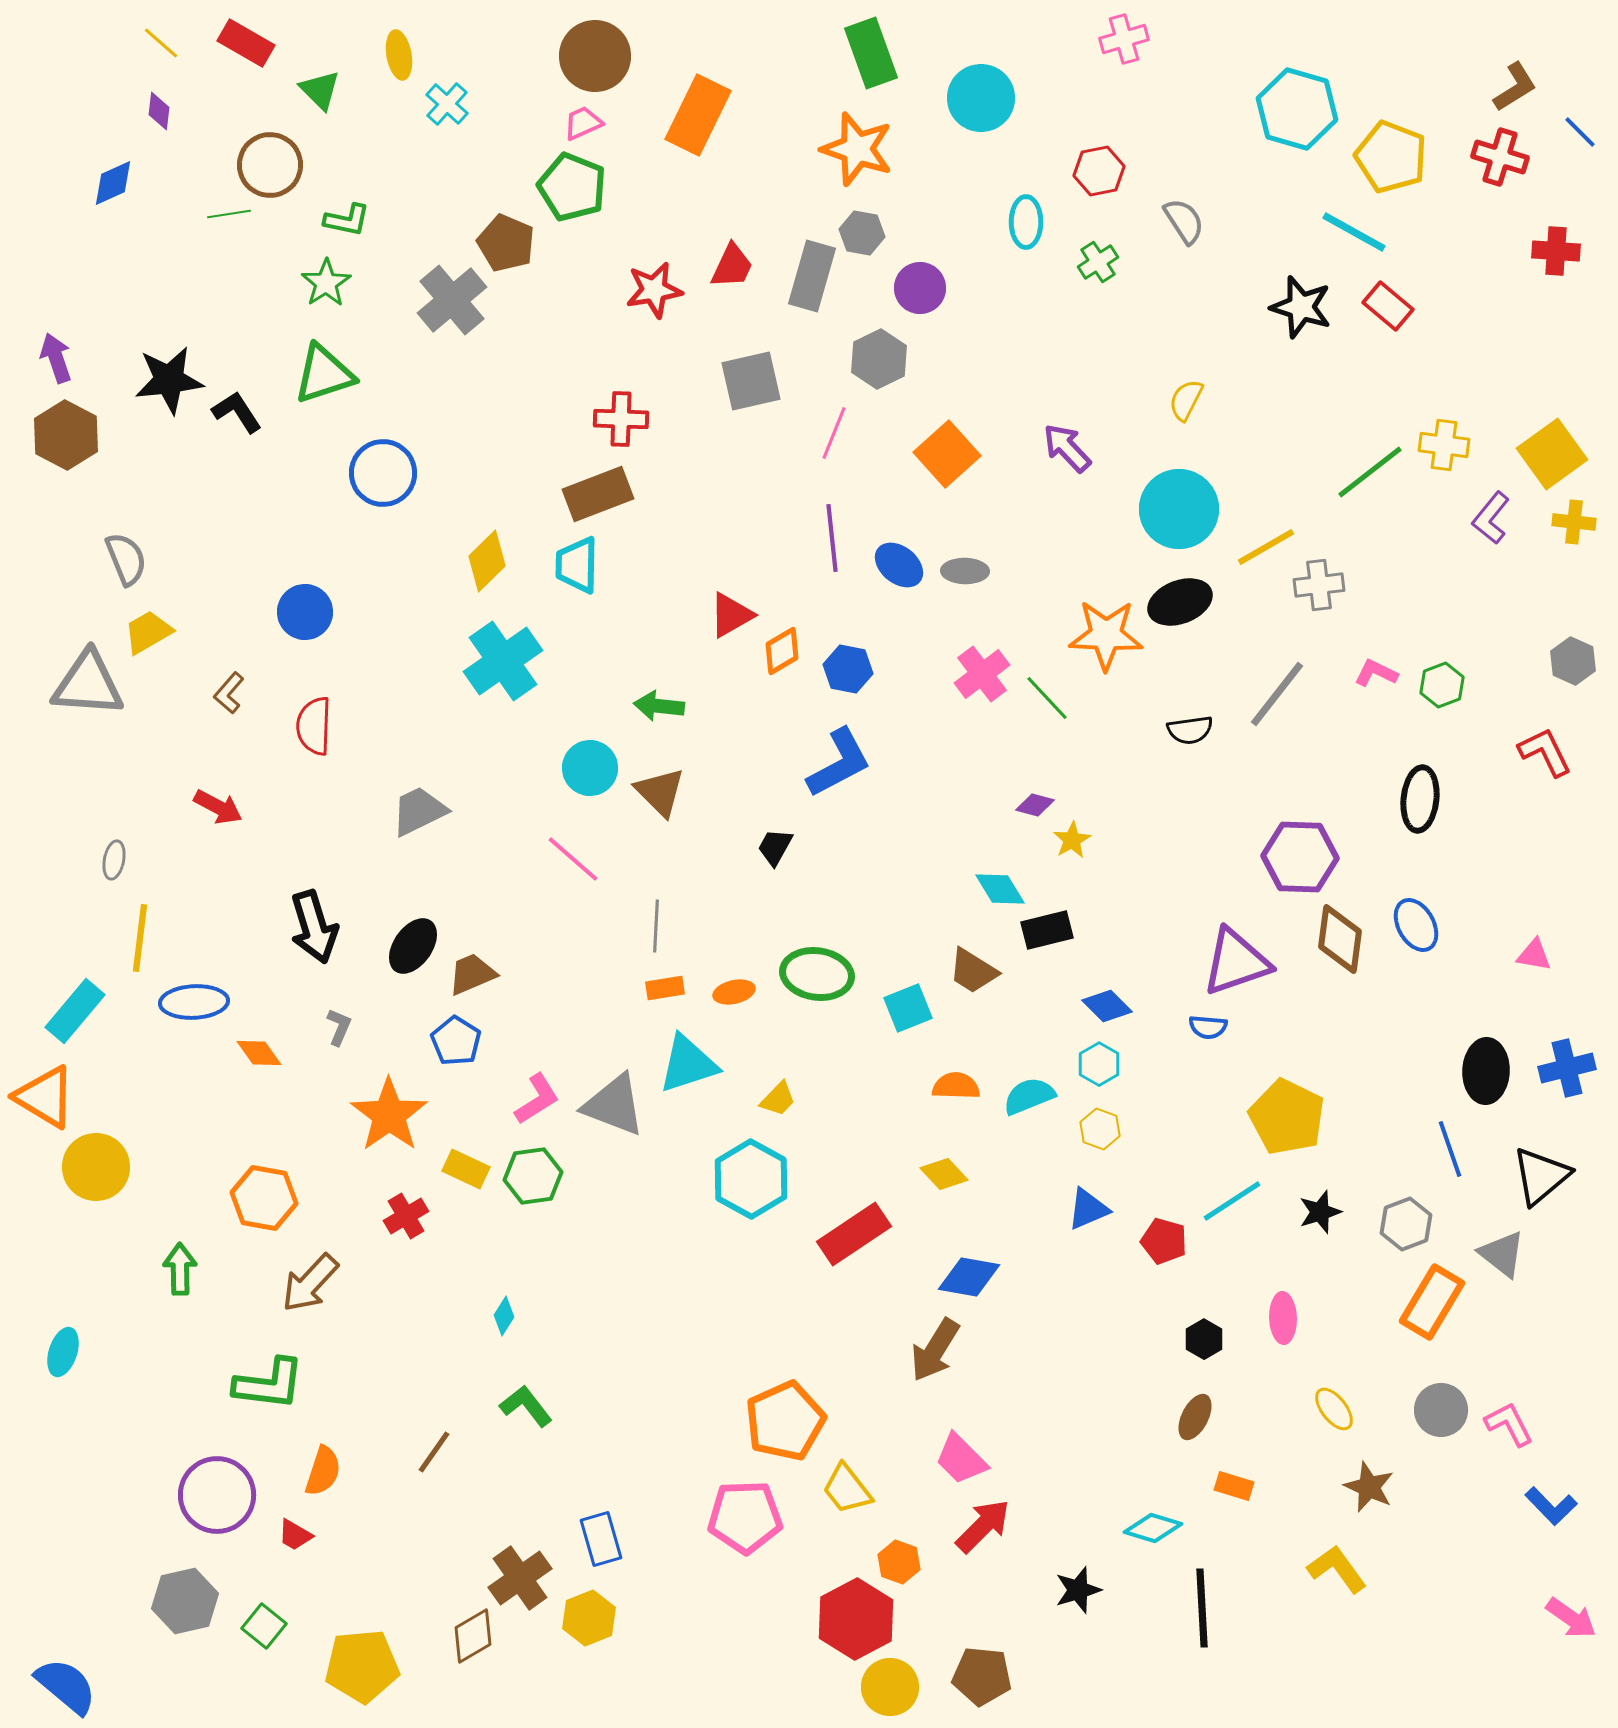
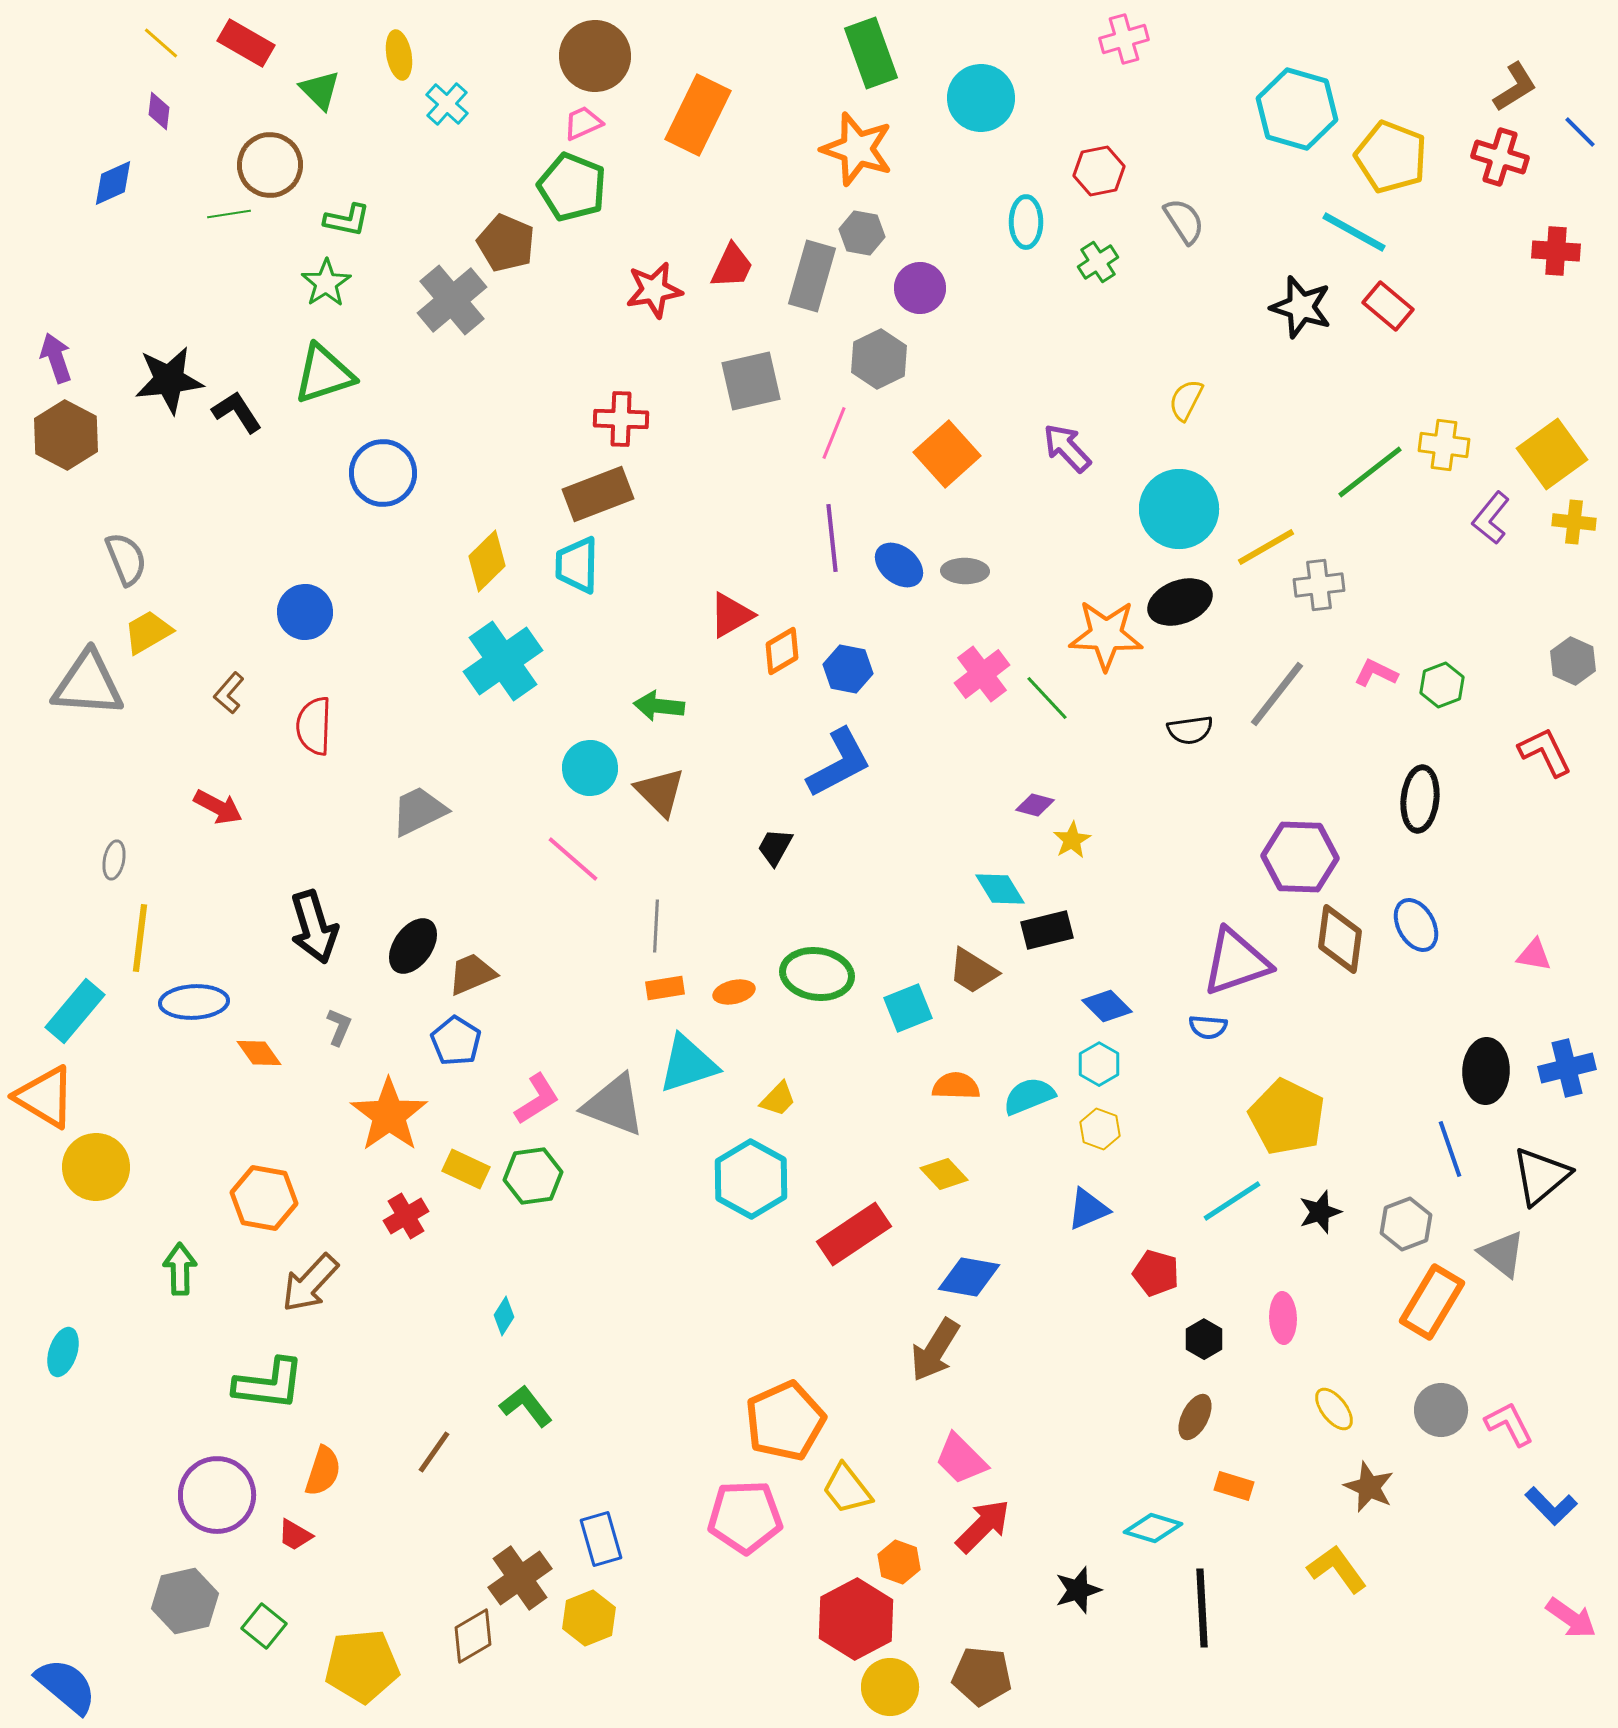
red pentagon at (1164, 1241): moved 8 px left, 32 px down
